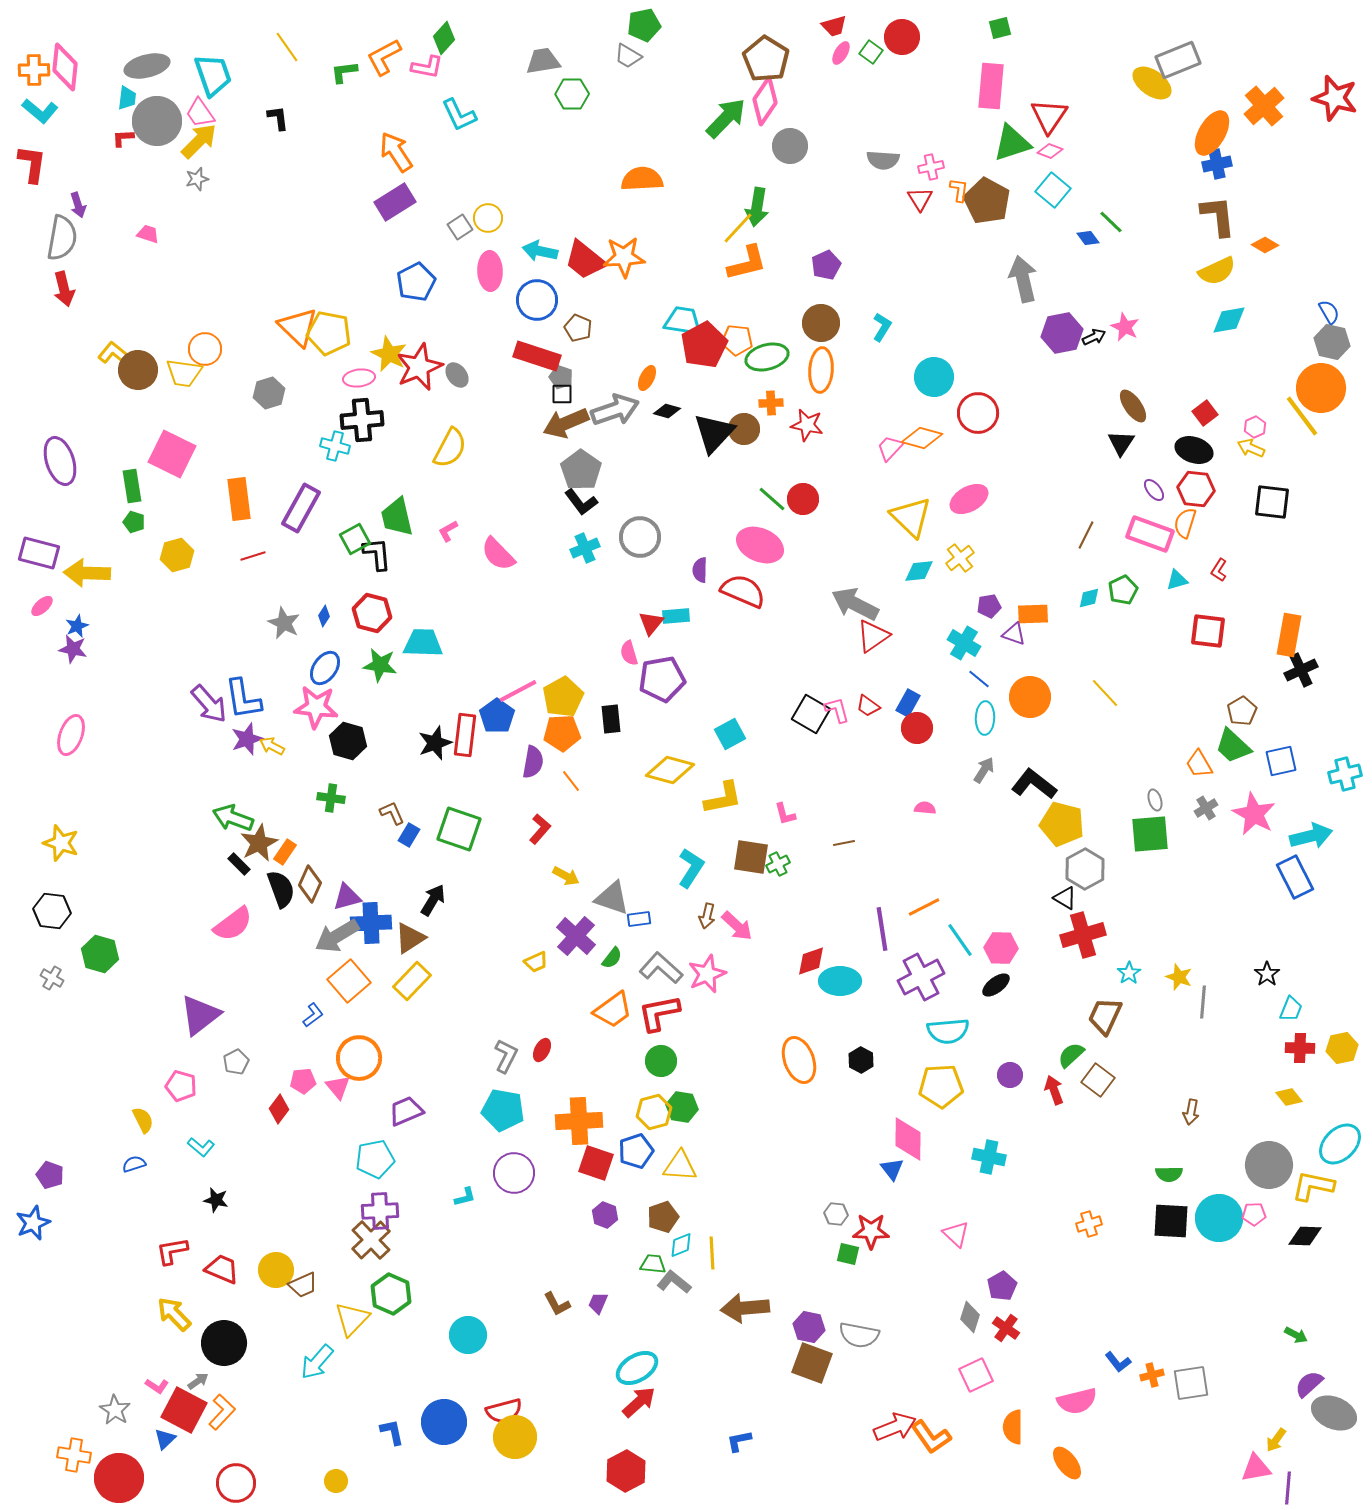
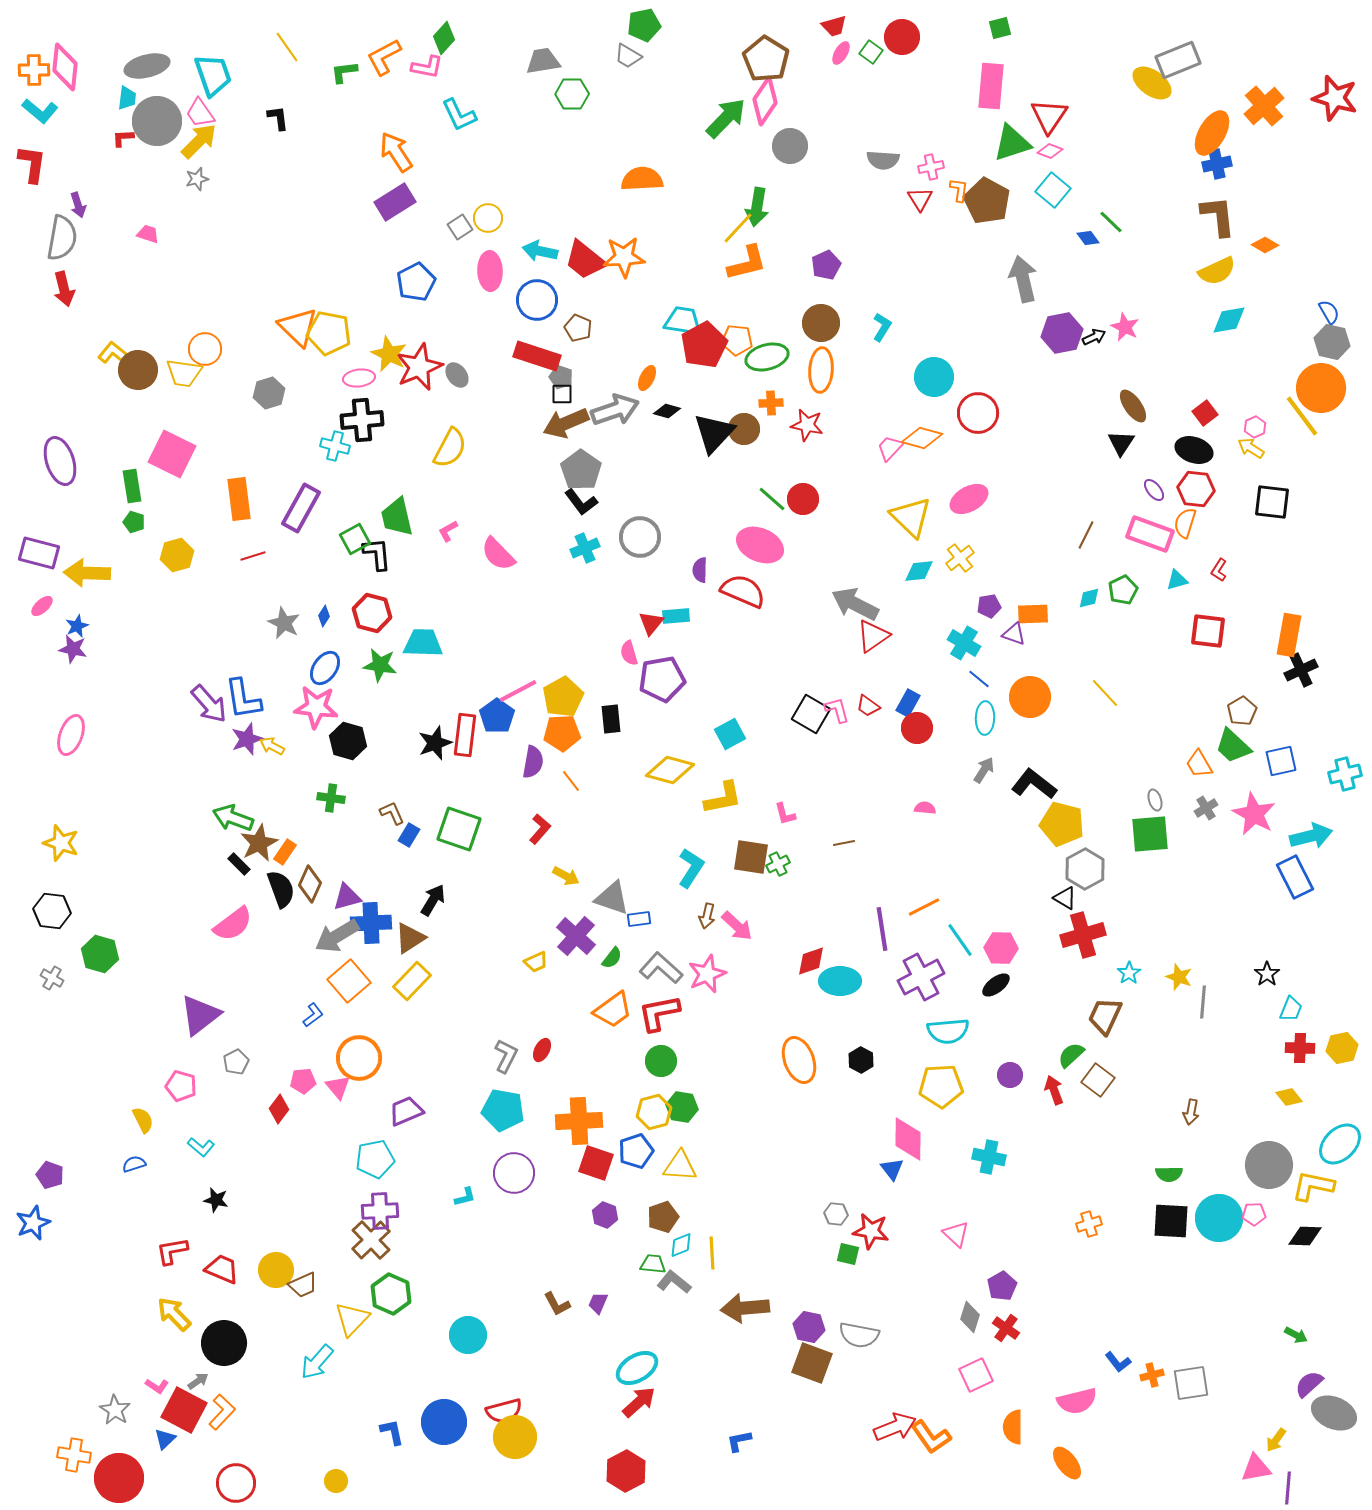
yellow arrow at (1251, 448): rotated 8 degrees clockwise
red star at (871, 1231): rotated 9 degrees clockwise
